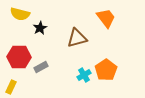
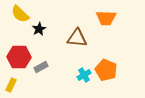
yellow semicircle: rotated 30 degrees clockwise
orange trapezoid: rotated 130 degrees clockwise
black star: moved 1 px left, 1 px down
brown triangle: rotated 20 degrees clockwise
orange pentagon: rotated 15 degrees counterclockwise
yellow rectangle: moved 2 px up
